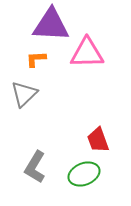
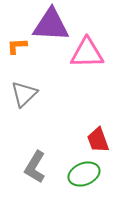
orange L-shape: moved 19 px left, 13 px up
